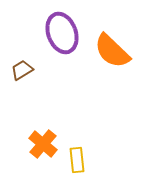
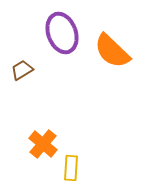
yellow rectangle: moved 6 px left, 8 px down; rotated 10 degrees clockwise
